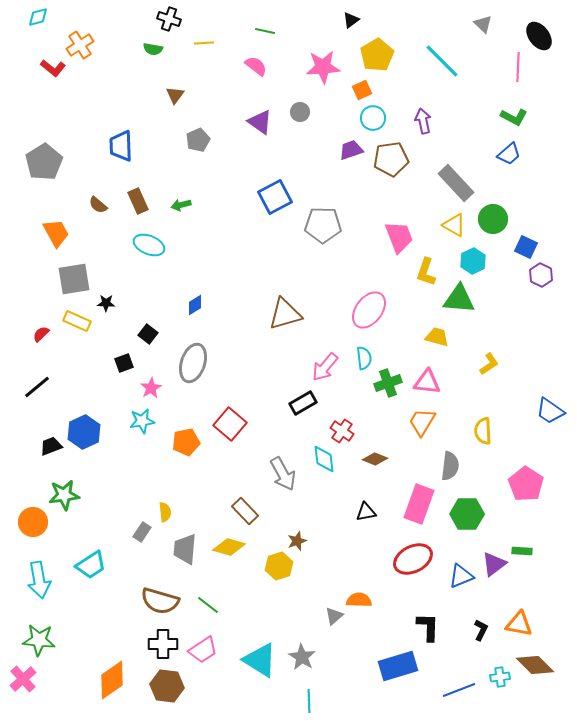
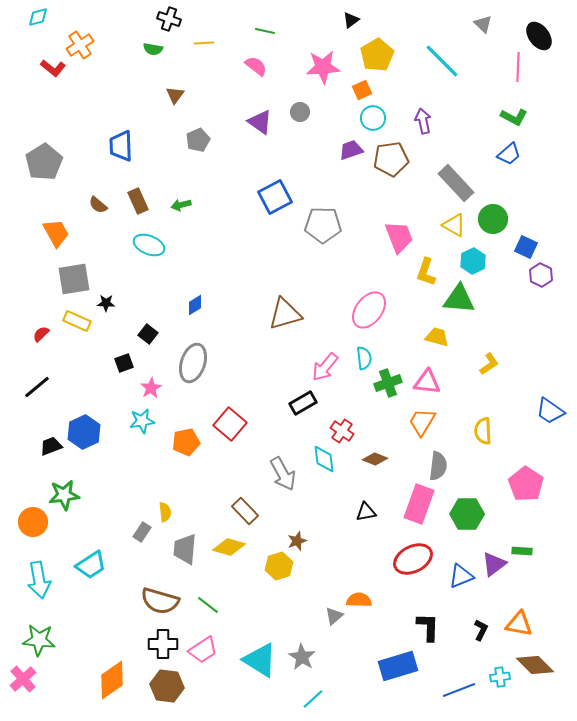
gray semicircle at (450, 466): moved 12 px left
cyan line at (309, 701): moved 4 px right, 2 px up; rotated 50 degrees clockwise
